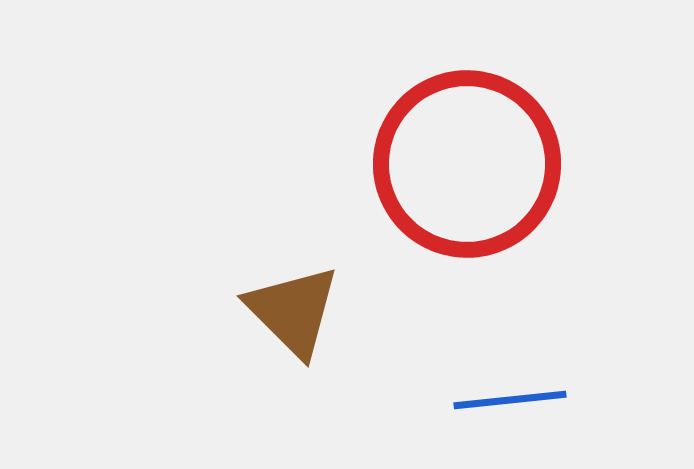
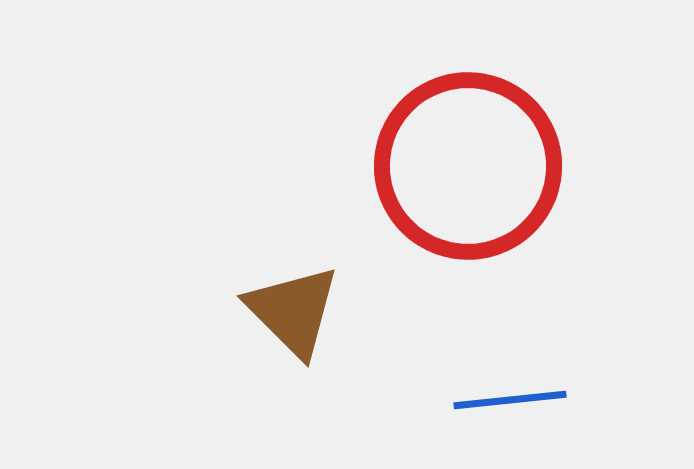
red circle: moved 1 px right, 2 px down
